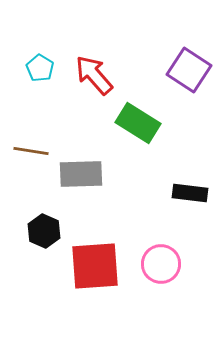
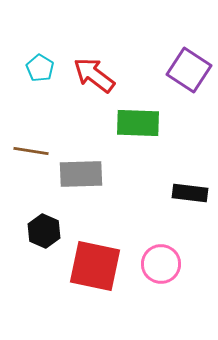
red arrow: rotated 12 degrees counterclockwise
green rectangle: rotated 30 degrees counterclockwise
red square: rotated 16 degrees clockwise
